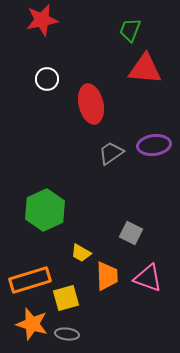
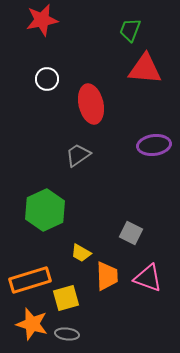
gray trapezoid: moved 33 px left, 2 px down
